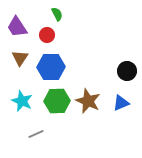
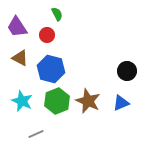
brown triangle: rotated 36 degrees counterclockwise
blue hexagon: moved 2 px down; rotated 16 degrees clockwise
green hexagon: rotated 20 degrees counterclockwise
